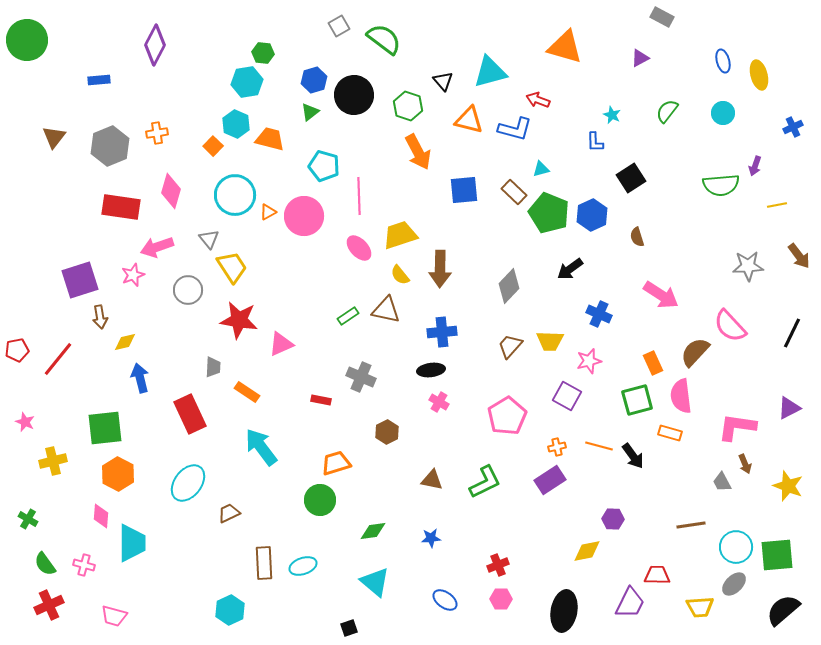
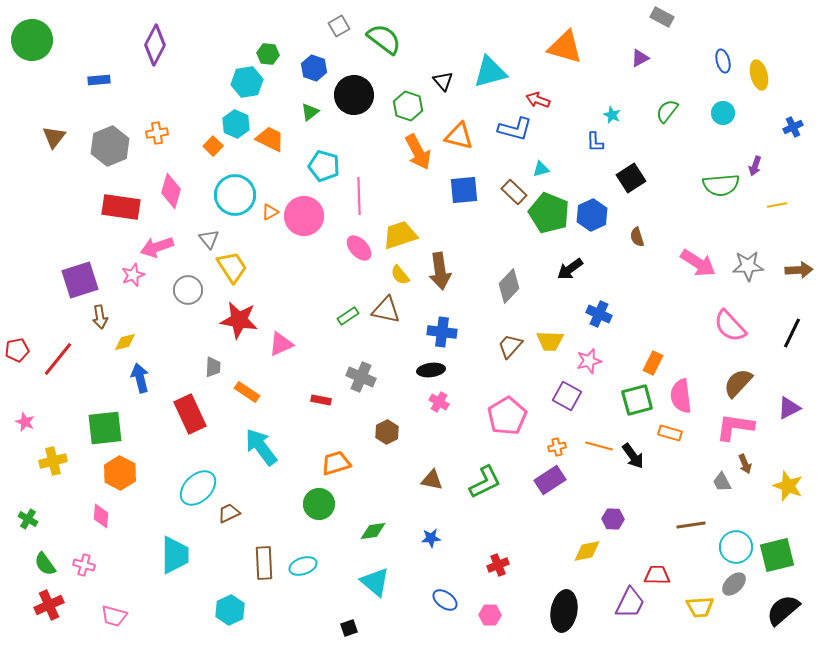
green circle at (27, 40): moved 5 px right
green hexagon at (263, 53): moved 5 px right, 1 px down
blue hexagon at (314, 80): moved 12 px up; rotated 25 degrees counterclockwise
orange triangle at (469, 120): moved 10 px left, 16 px down
orange trapezoid at (270, 139): rotated 12 degrees clockwise
orange triangle at (268, 212): moved 2 px right
brown arrow at (799, 256): moved 14 px down; rotated 56 degrees counterclockwise
brown arrow at (440, 269): moved 2 px down; rotated 9 degrees counterclockwise
pink arrow at (661, 295): moved 37 px right, 32 px up
blue cross at (442, 332): rotated 12 degrees clockwise
brown semicircle at (695, 352): moved 43 px right, 31 px down
orange rectangle at (653, 363): rotated 50 degrees clockwise
pink L-shape at (737, 427): moved 2 px left
orange hexagon at (118, 474): moved 2 px right, 1 px up
cyan ellipse at (188, 483): moved 10 px right, 5 px down; rotated 9 degrees clockwise
green circle at (320, 500): moved 1 px left, 4 px down
cyan trapezoid at (132, 543): moved 43 px right, 12 px down
green square at (777, 555): rotated 9 degrees counterclockwise
pink hexagon at (501, 599): moved 11 px left, 16 px down
